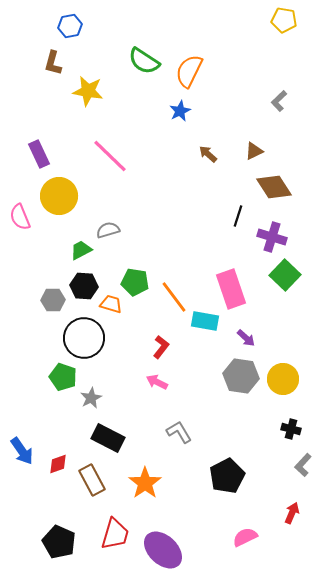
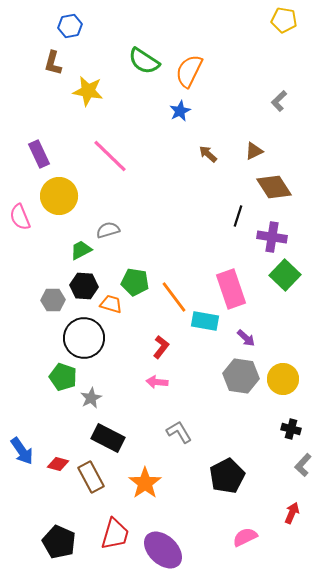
purple cross at (272, 237): rotated 8 degrees counterclockwise
pink arrow at (157, 382): rotated 20 degrees counterclockwise
red diamond at (58, 464): rotated 35 degrees clockwise
brown rectangle at (92, 480): moved 1 px left, 3 px up
